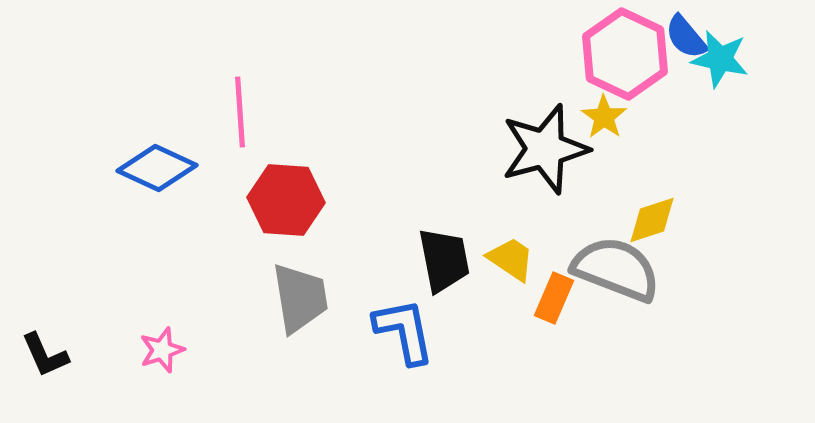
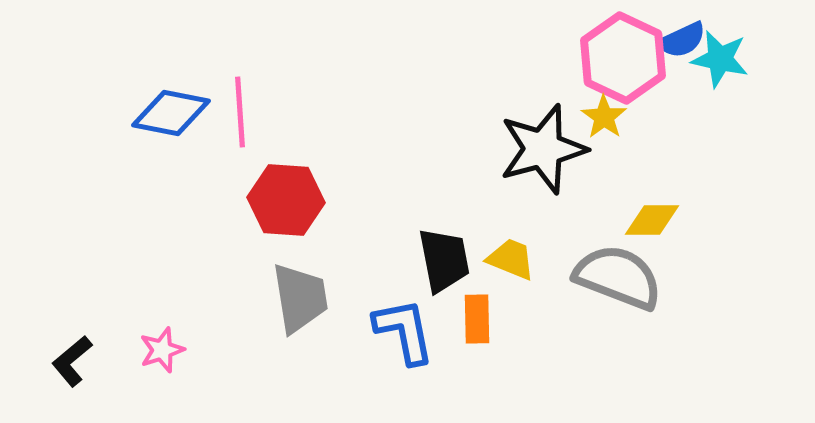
blue semicircle: moved 4 px left, 3 px down; rotated 75 degrees counterclockwise
pink hexagon: moved 2 px left, 4 px down
black star: moved 2 px left
blue diamond: moved 14 px right, 55 px up; rotated 14 degrees counterclockwise
yellow diamond: rotated 18 degrees clockwise
yellow trapezoid: rotated 12 degrees counterclockwise
gray semicircle: moved 2 px right, 8 px down
orange rectangle: moved 77 px left, 21 px down; rotated 24 degrees counterclockwise
black L-shape: moved 27 px right, 6 px down; rotated 74 degrees clockwise
